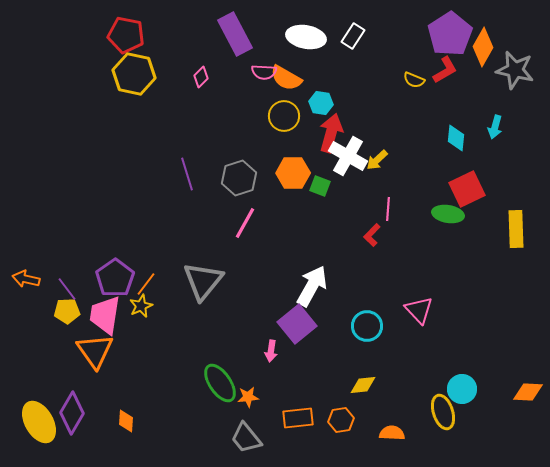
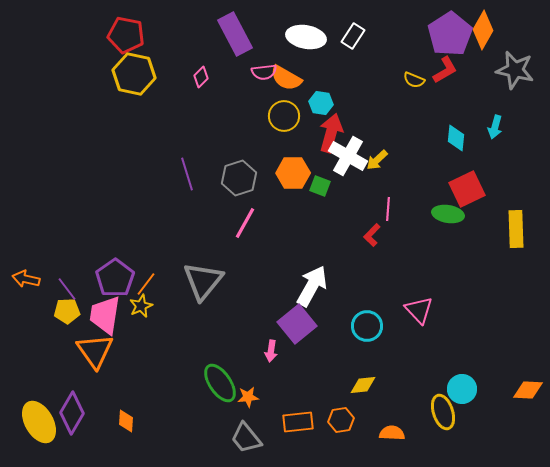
orange diamond at (483, 47): moved 17 px up
pink semicircle at (264, 72): rotated 10 degrees counterclockwise
orange diamond at (528, 392): moved 2 px up
orange rectangle at (298, 418): moved 4 px down
